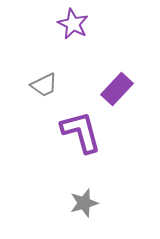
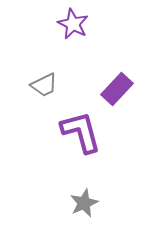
gray star: rotated 8 degrees counterclockwise
